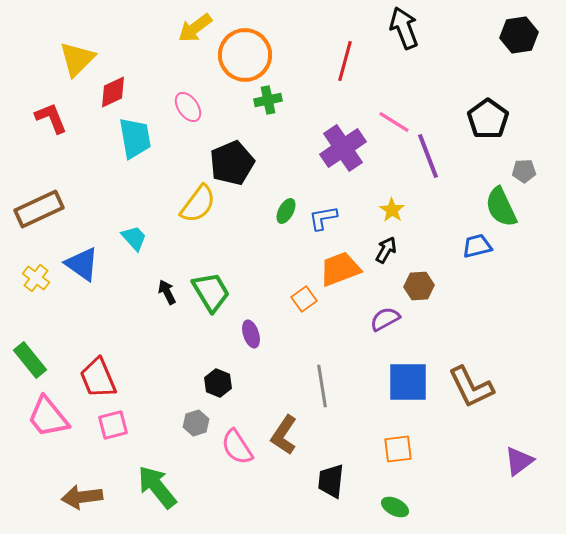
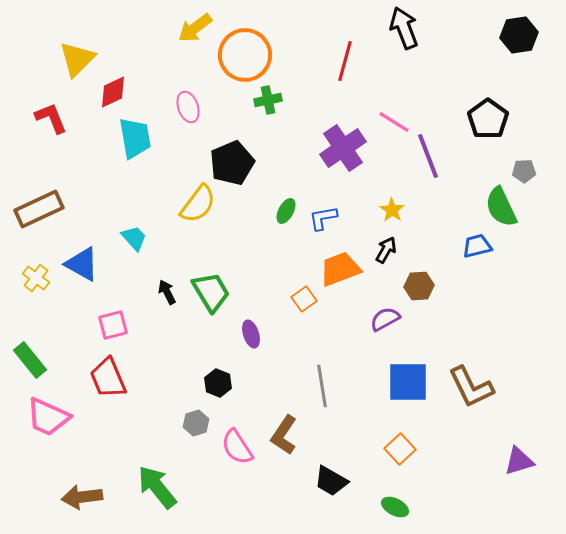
pink ellipse at (188, 107): rotated 16 degrees clockwise
blue triangle at (82, 264): rotated 6 degrees counterclockwise
red trapezoid at (98, 378): moved 10 px right
pink trapezoid at (48, 417): rotated 27 degrees counterclockwise
pink square at (113, 425): moved 100 px up
orange square at (398, 449): moved 2 px right; rotated 36 degrees counterclockwise
purple triangle at (519, 461): rotated 20 degrees clockwise
black trapezoid at (331, 481): rotated 66 degrees counterclockwise
